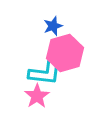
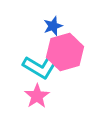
pink hexagon: moved 1 px up
cyan L-shape: moved 5 px left, 6 px up; rotated 24 degrees clockwise
